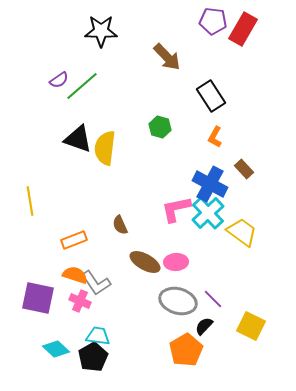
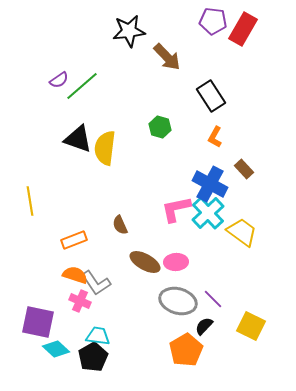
black star: moved 28 px right; rotated 8 degrees counterclockwise
purple square: moved 24 px down
